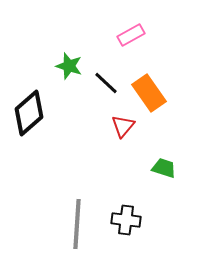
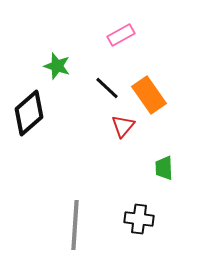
pink rectangle: moved 10 px left
green star: moved 12 px left
black line: moved 1 px right, 5 px down
orange rectangle: moved 2 px down
green trapezoid: rotated 110 degrees counterclockwise
black cross: moved 13 px right, 1 px up
gray line: moved 2 px left, 1 px down
